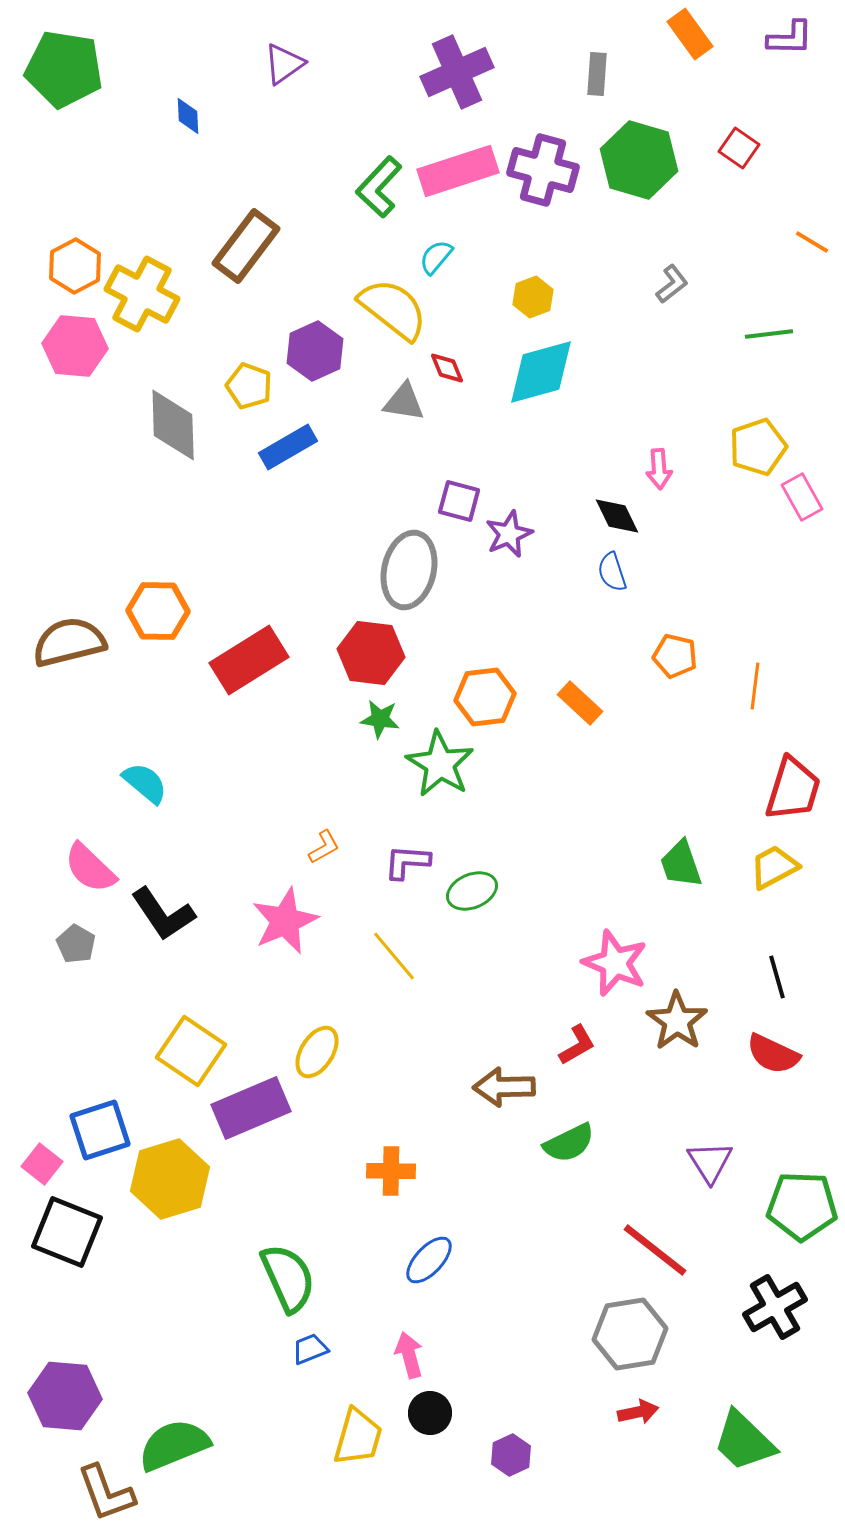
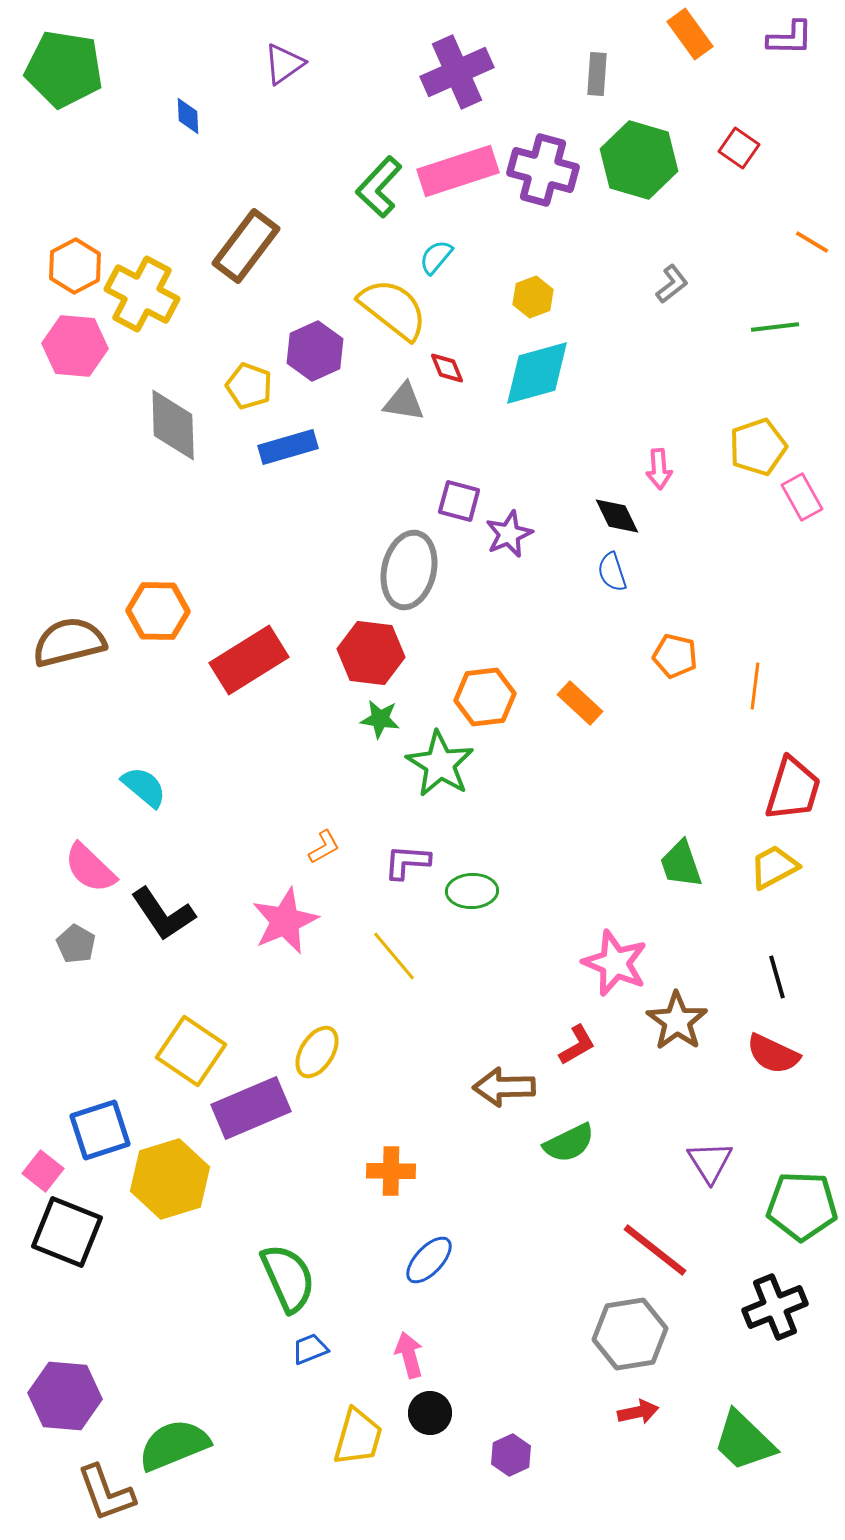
green line at (769, 334): moved 6 px right, 7 px up
cyan diamond at (541, 372): moved 4 px left, 1 px down
blue rectangle at (288, 447): rotated 14 degrees clockwise
cyan semicircle at (145, 783): moved 1 px left, 4 px down
green ellipse at (472, 891): rotated 21 degrees clockwise
pink square at (42, 1164): moved 1 px right, 7 px down
black cross at (775, 1307): rotated 8 degrees clockwise
